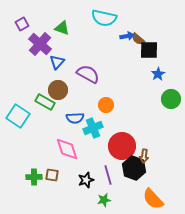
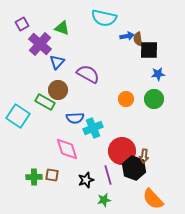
brown semicircle: rotated 40 degrees clockwise
blue star: rotated 24 degrees clockwise
green circle: moved 17 px left
orange circle: moved 20 px right, 6 px up
red circle: moved 5 px down
